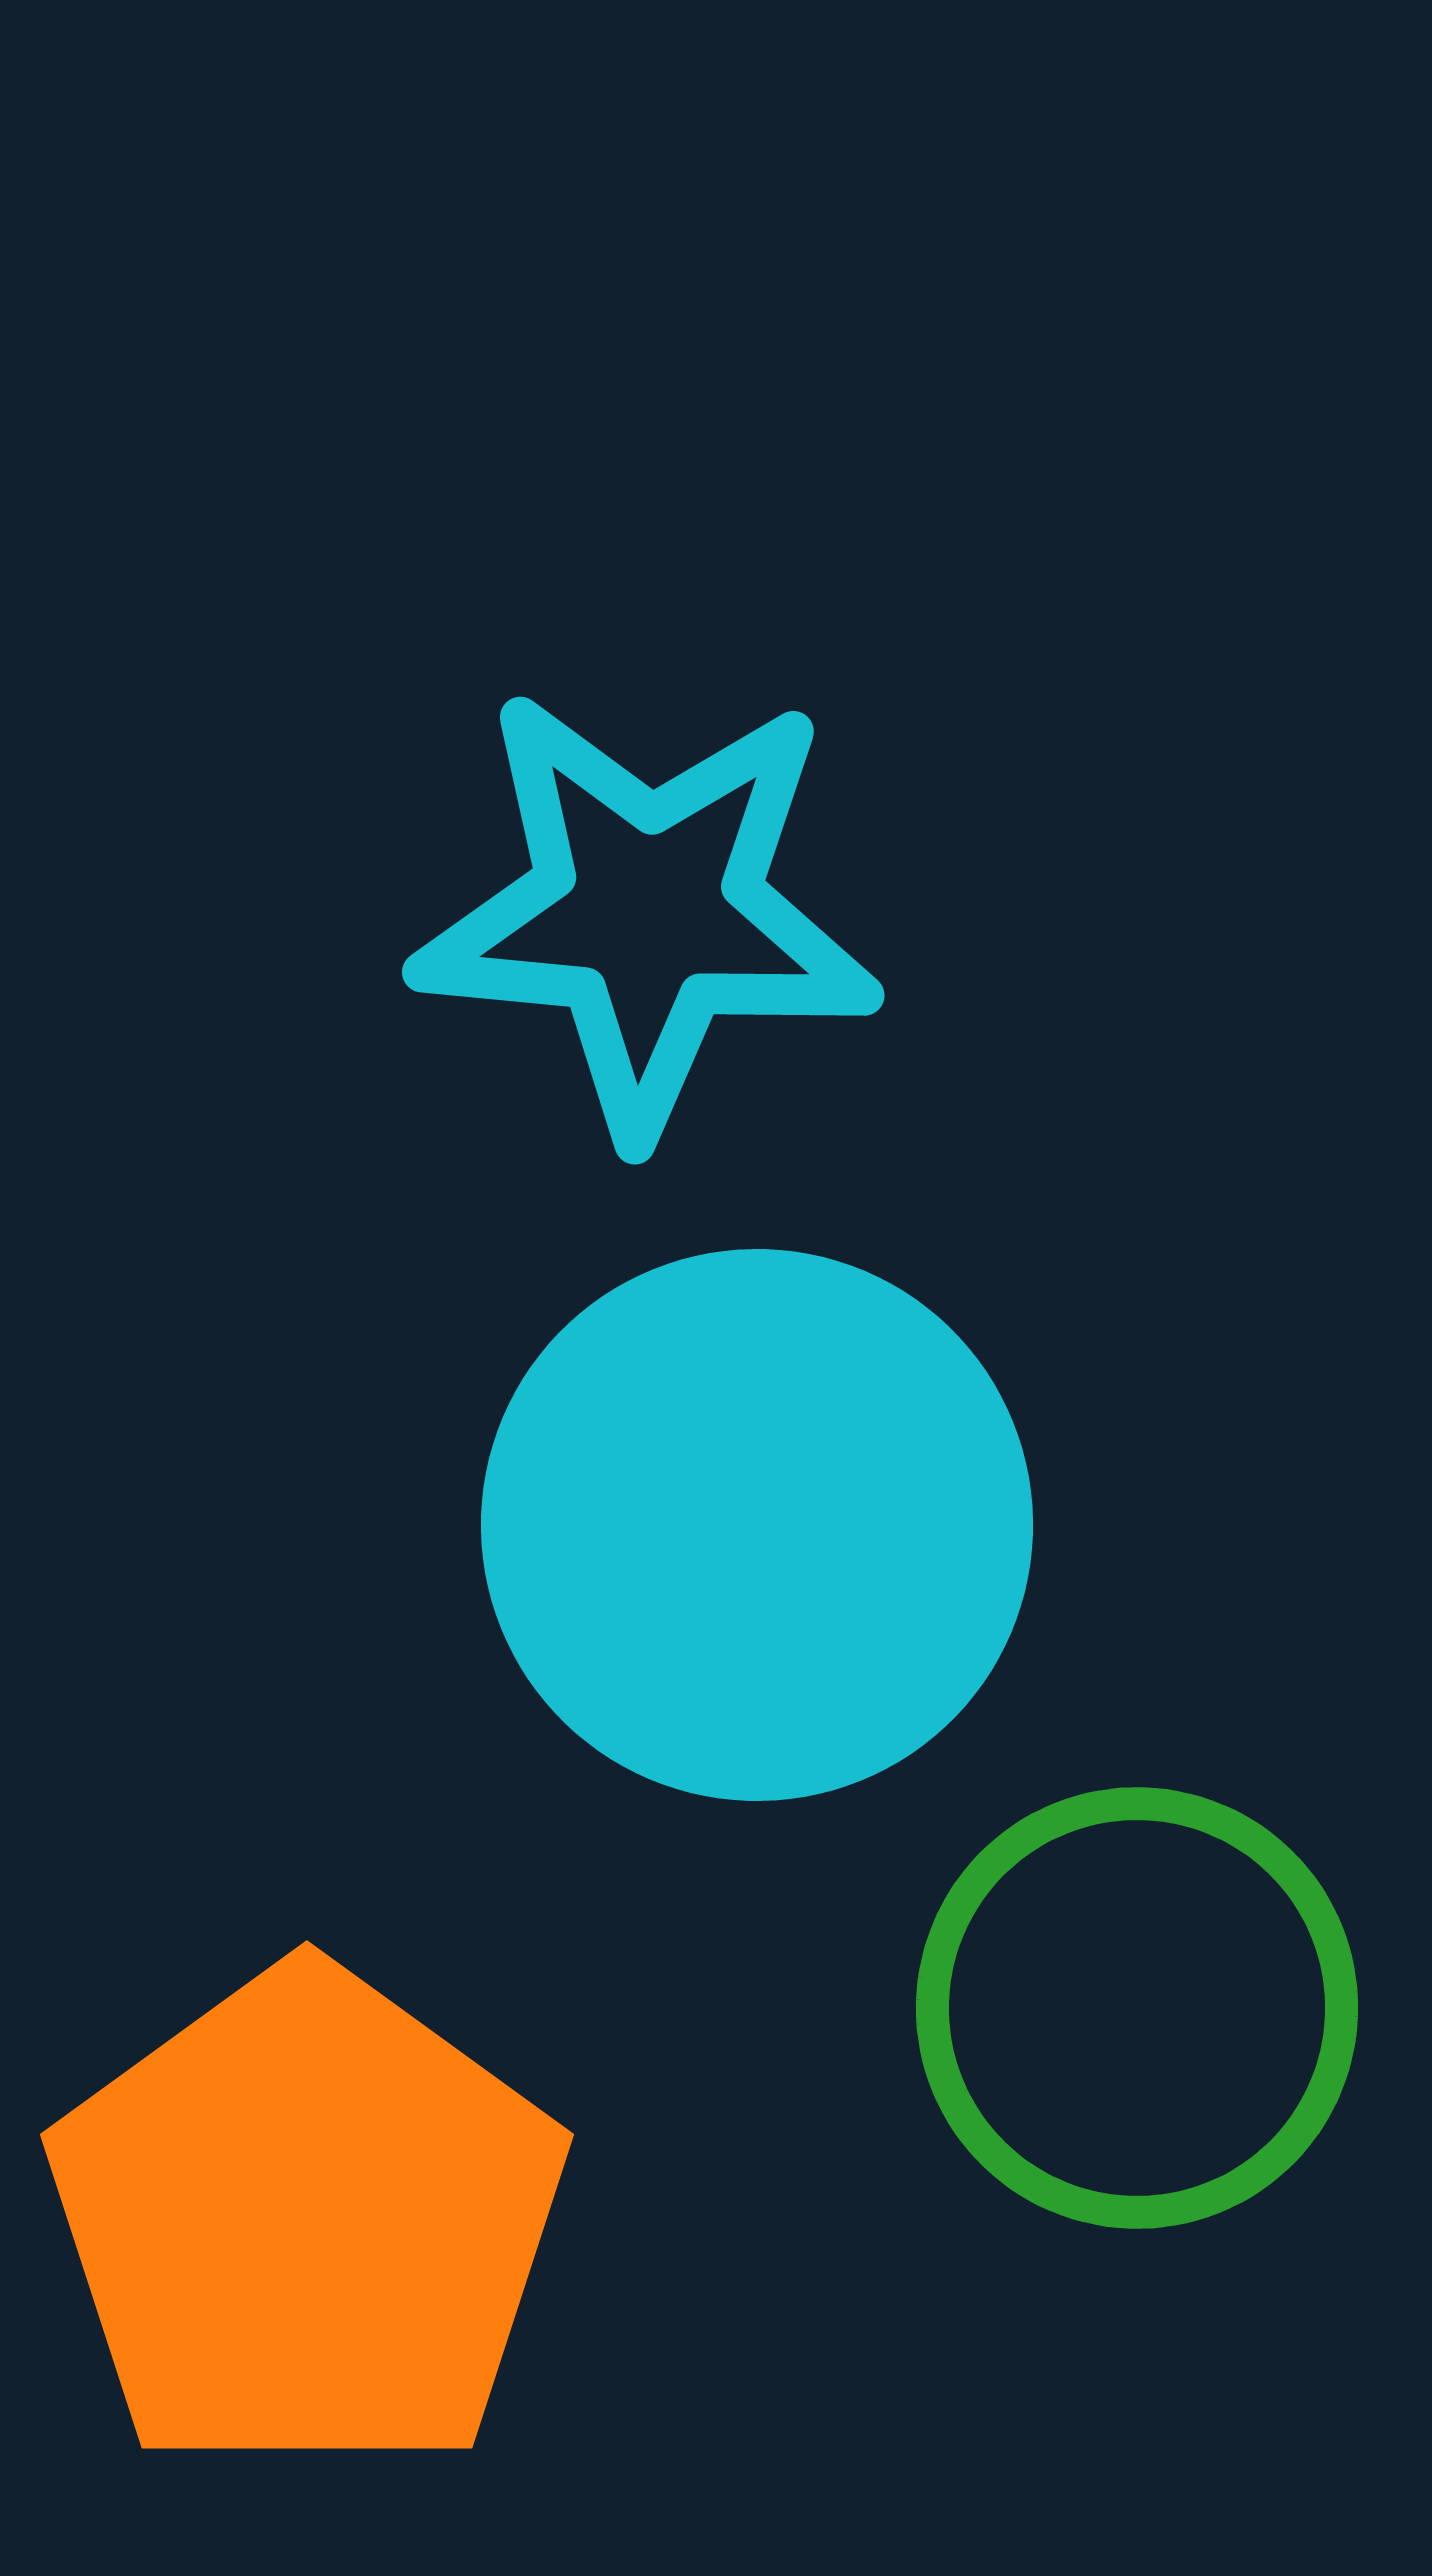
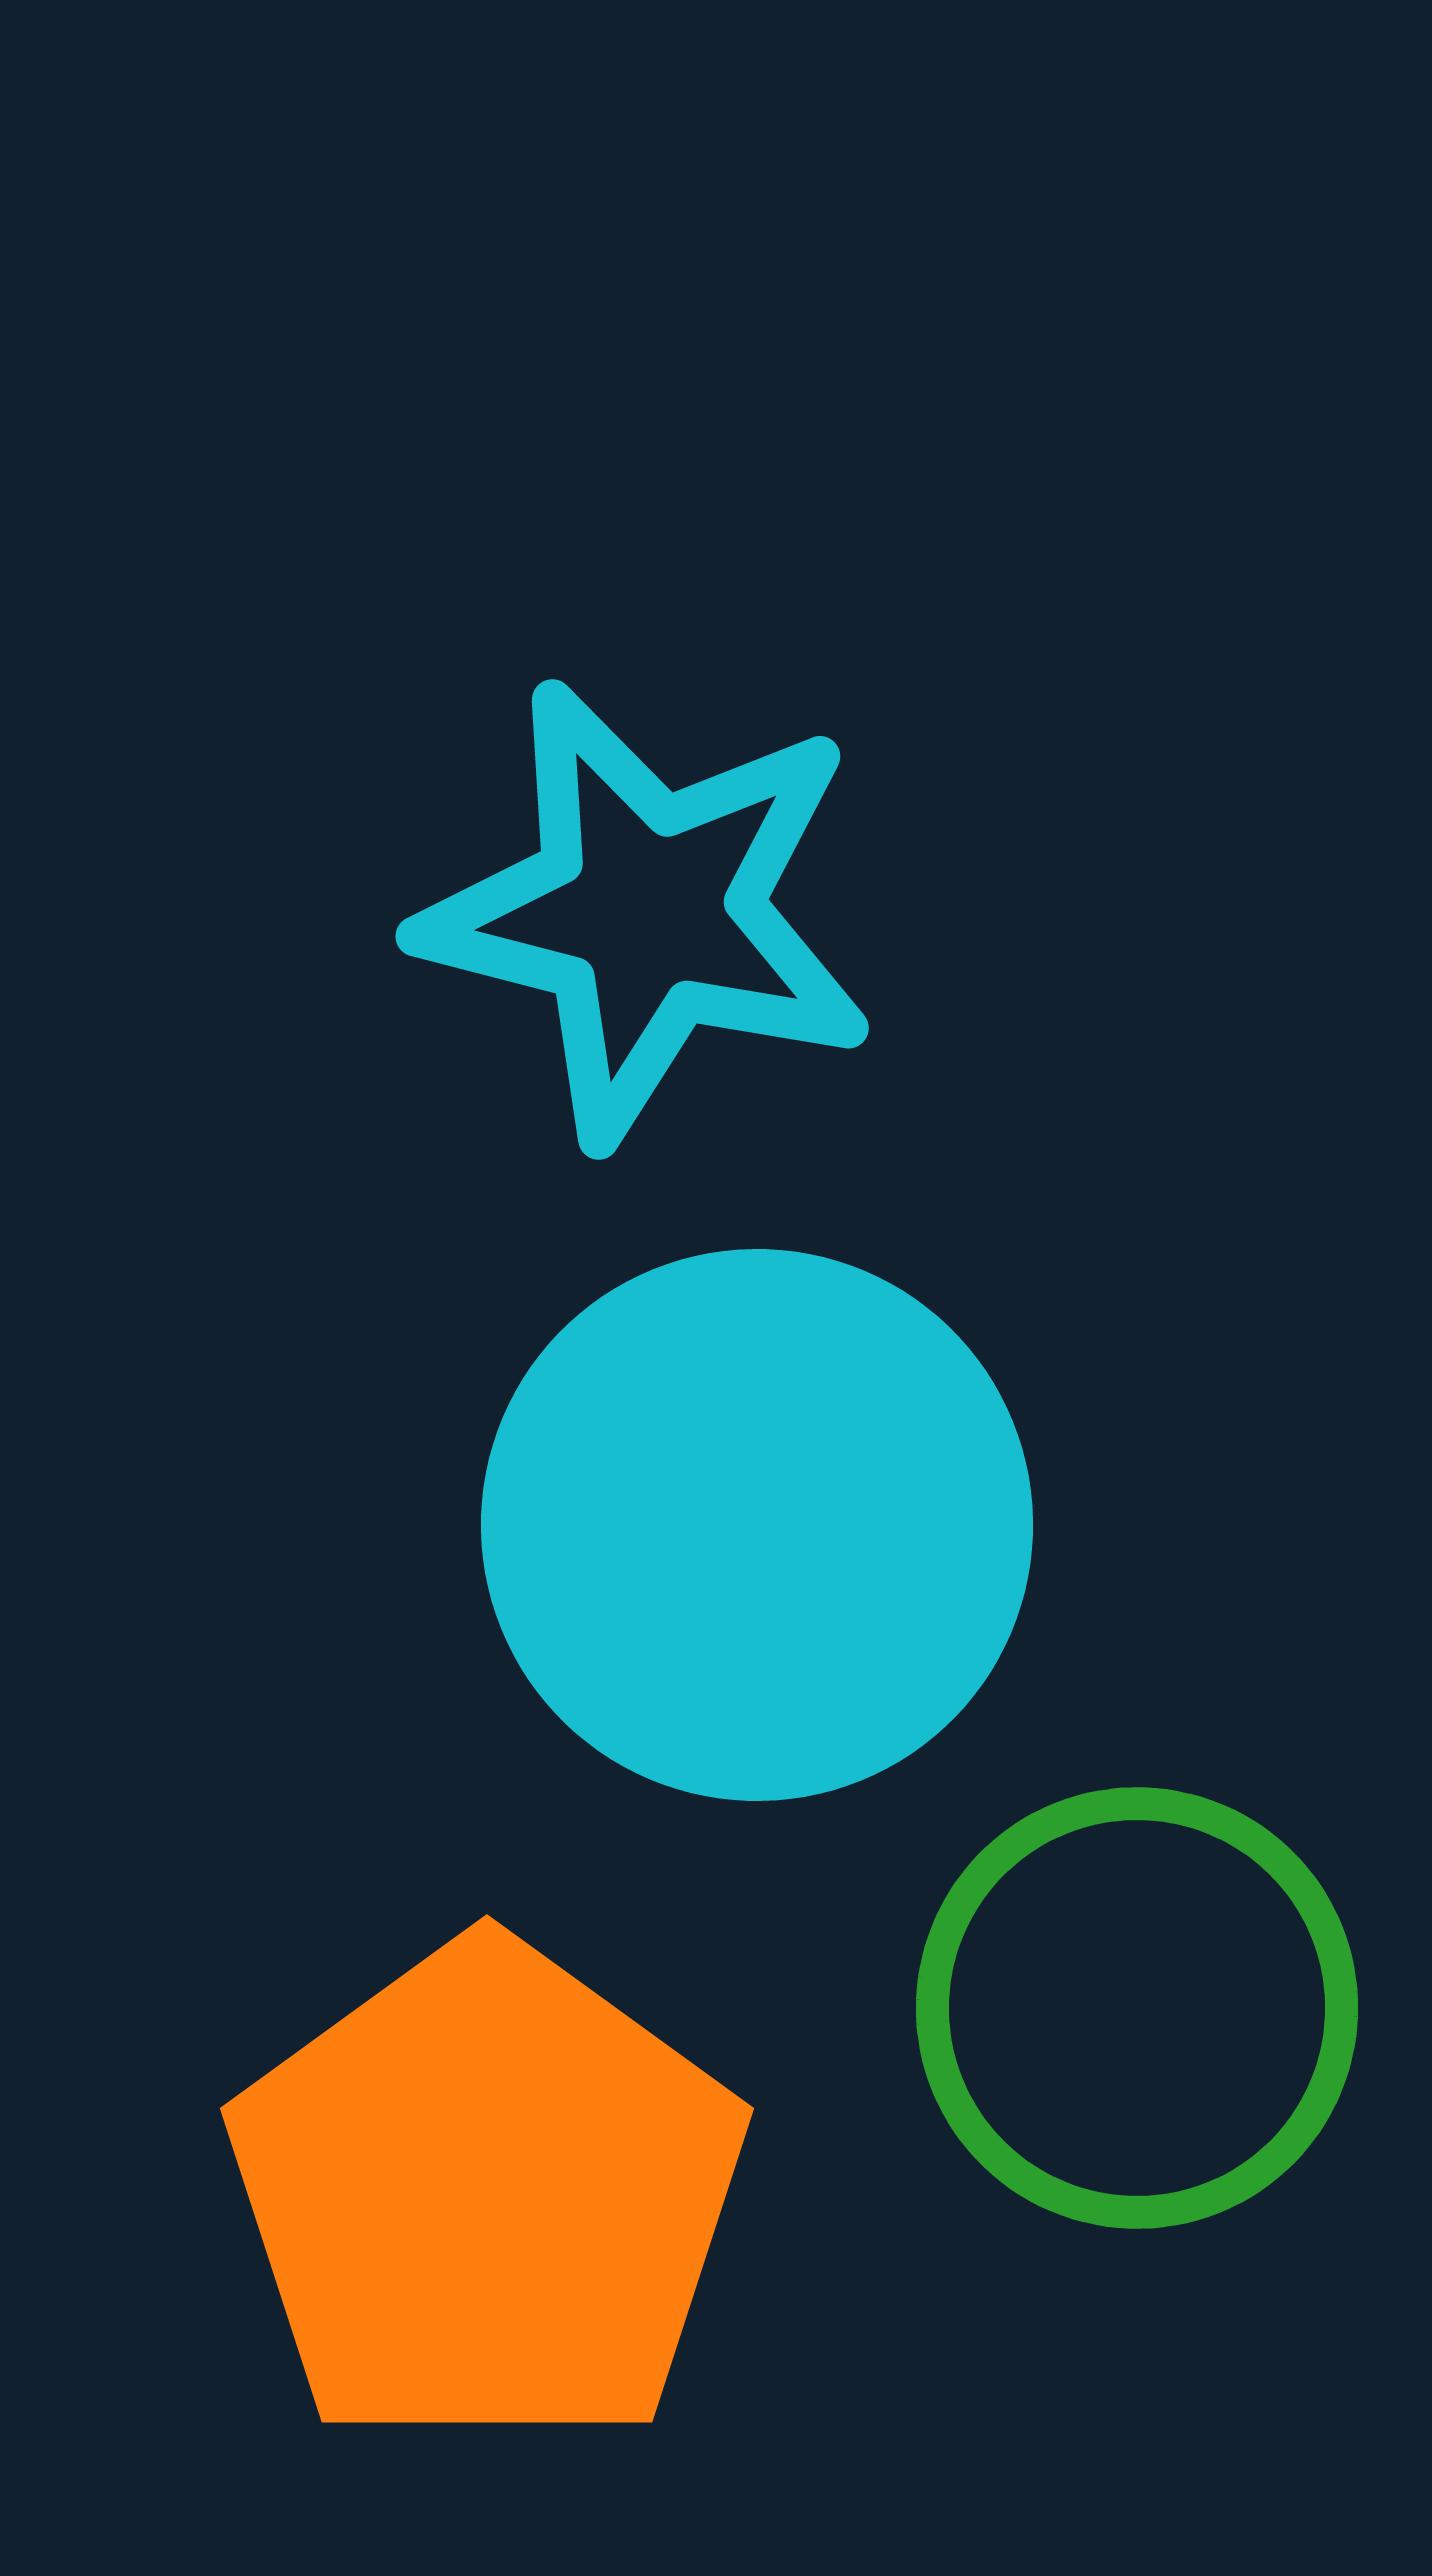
cyan star: rotated 9 degrees clockwise
orange pentagon: moved 180 px right, 26 px up
